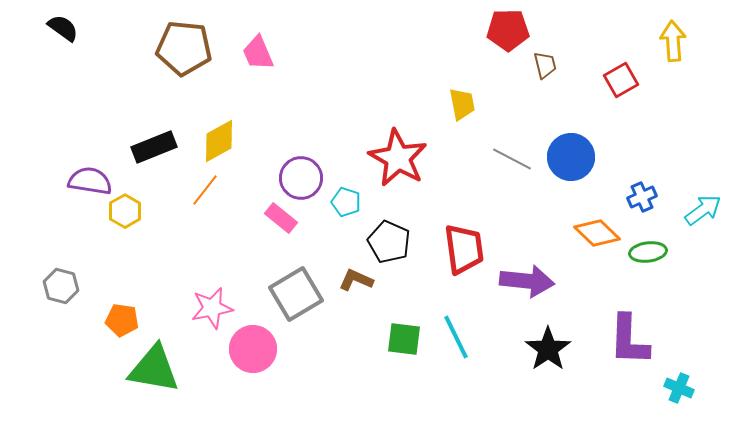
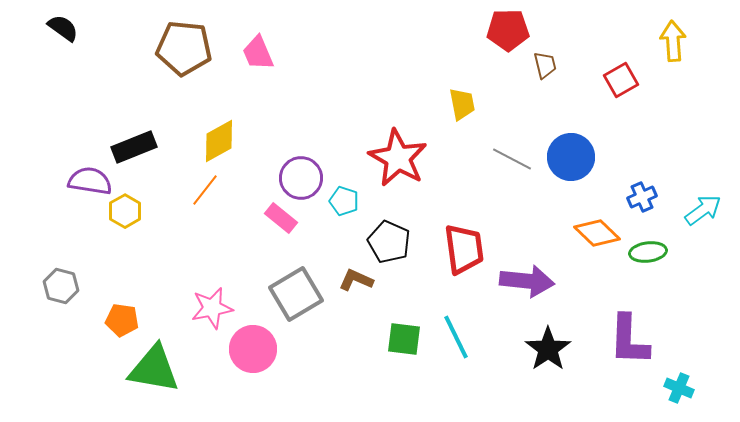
black rectangle: moved 20 px left
cyan pentagon: moved 2 px left, 1 px up
